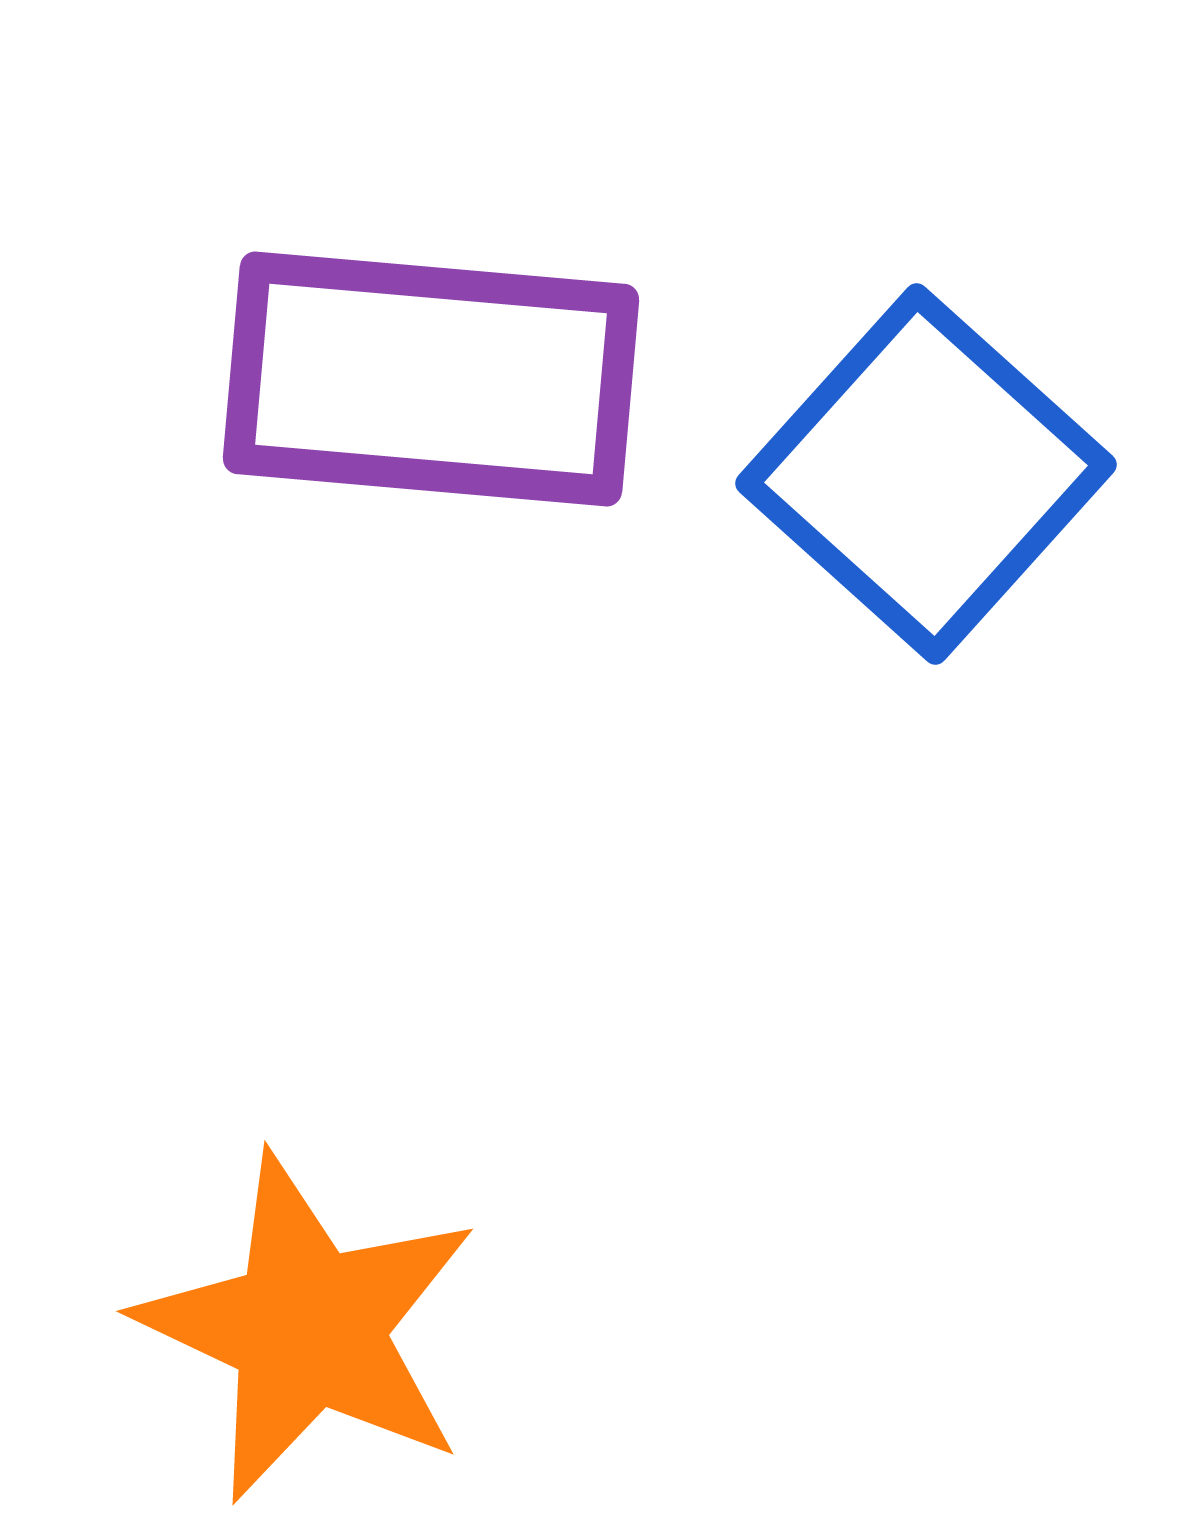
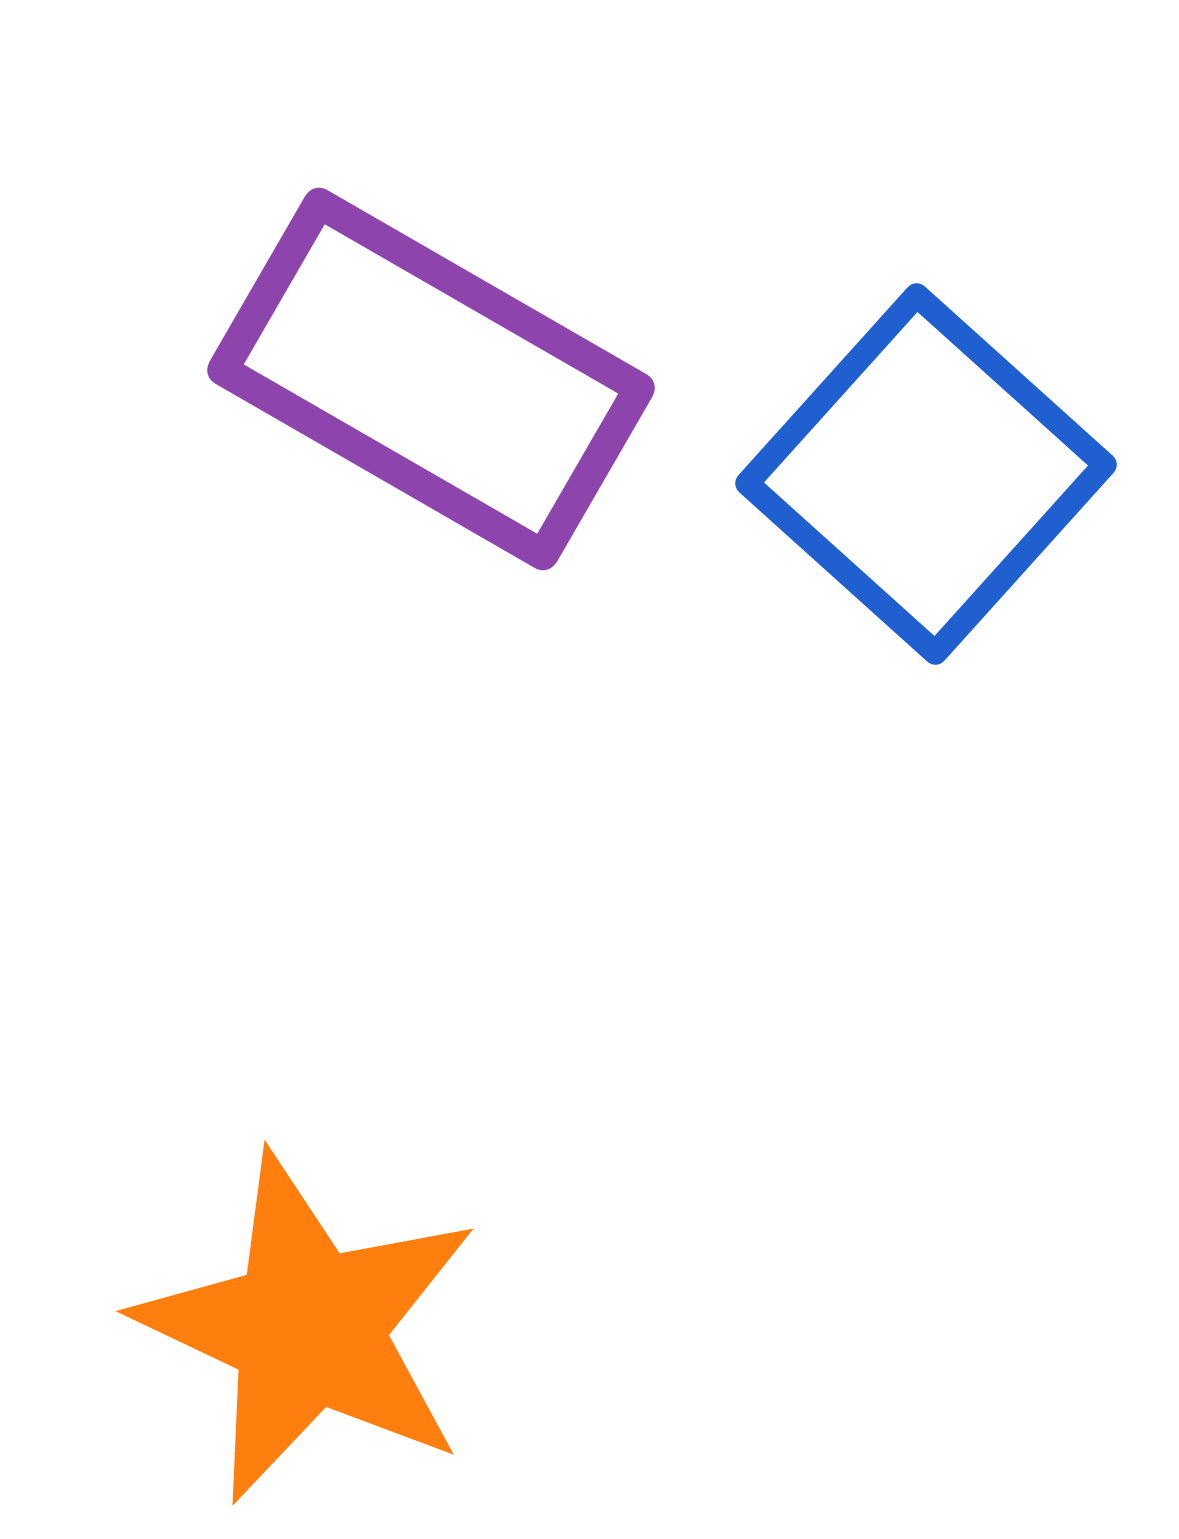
purple rectangle: rotated 25 degrees clockwise
